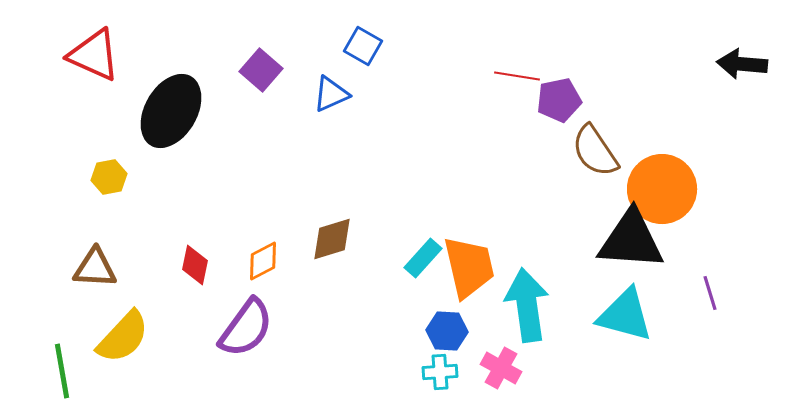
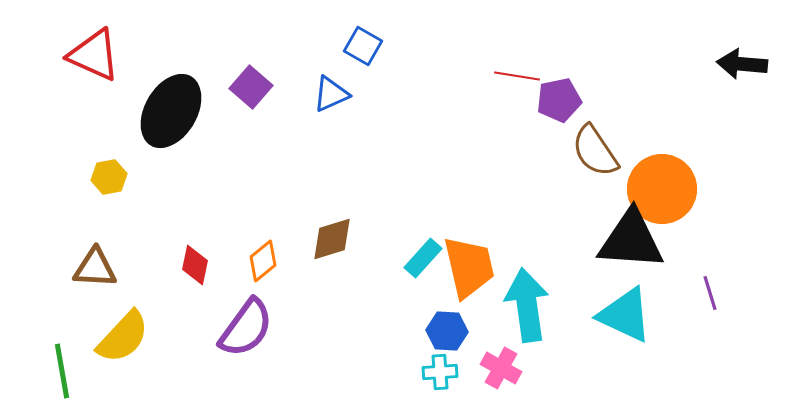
purple square: moved 10 px left, 17 px down
orange diamond: rotated 12 degrees counterclockwise
cyan triangle: rotated 10 degrees clockwise
